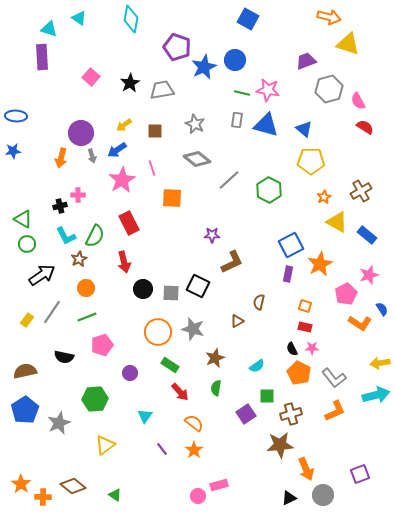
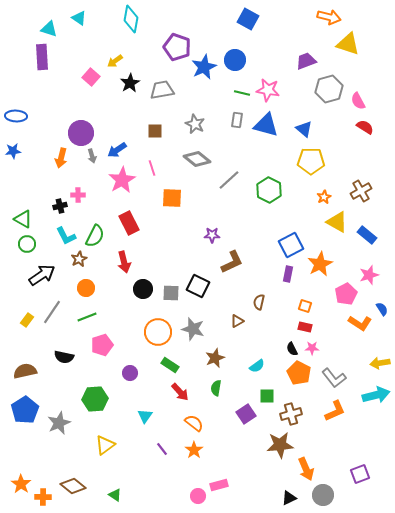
yellow arrow at (124, 125): moved 9 px left, 64 px up
